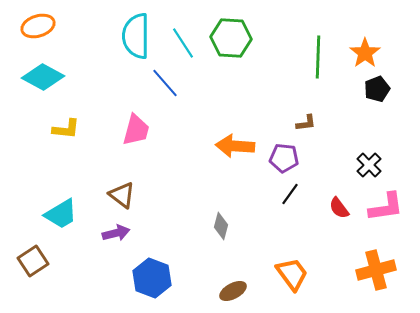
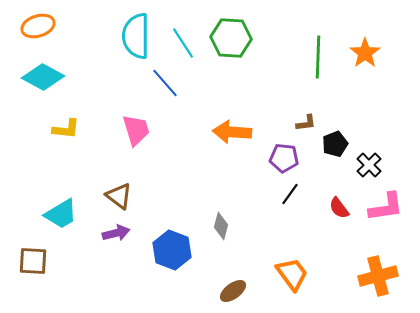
black pentagon: moved 42 px left, 55 px down
pink trapezoid: rotated 32 degrees counterclockwise
orange arrow: moved 3 px left, 14 px up
brown triangle: moved 3 px left, 1 px down
brown square: rotated 36 degrees clockwise
orange cross: moved 2 px right, 6 px down
blue hexagon: moved 20 px right, 28 px up
brown ellipse: rotated 8 degrees counterclockwise
